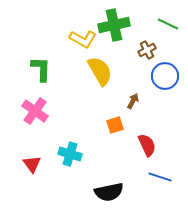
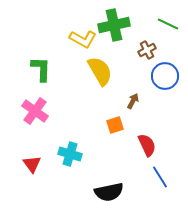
blue line: rotated 40 degrees clockwise
